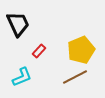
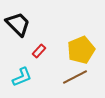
black trapezoid: rotated 20 degrees counterclockwise
